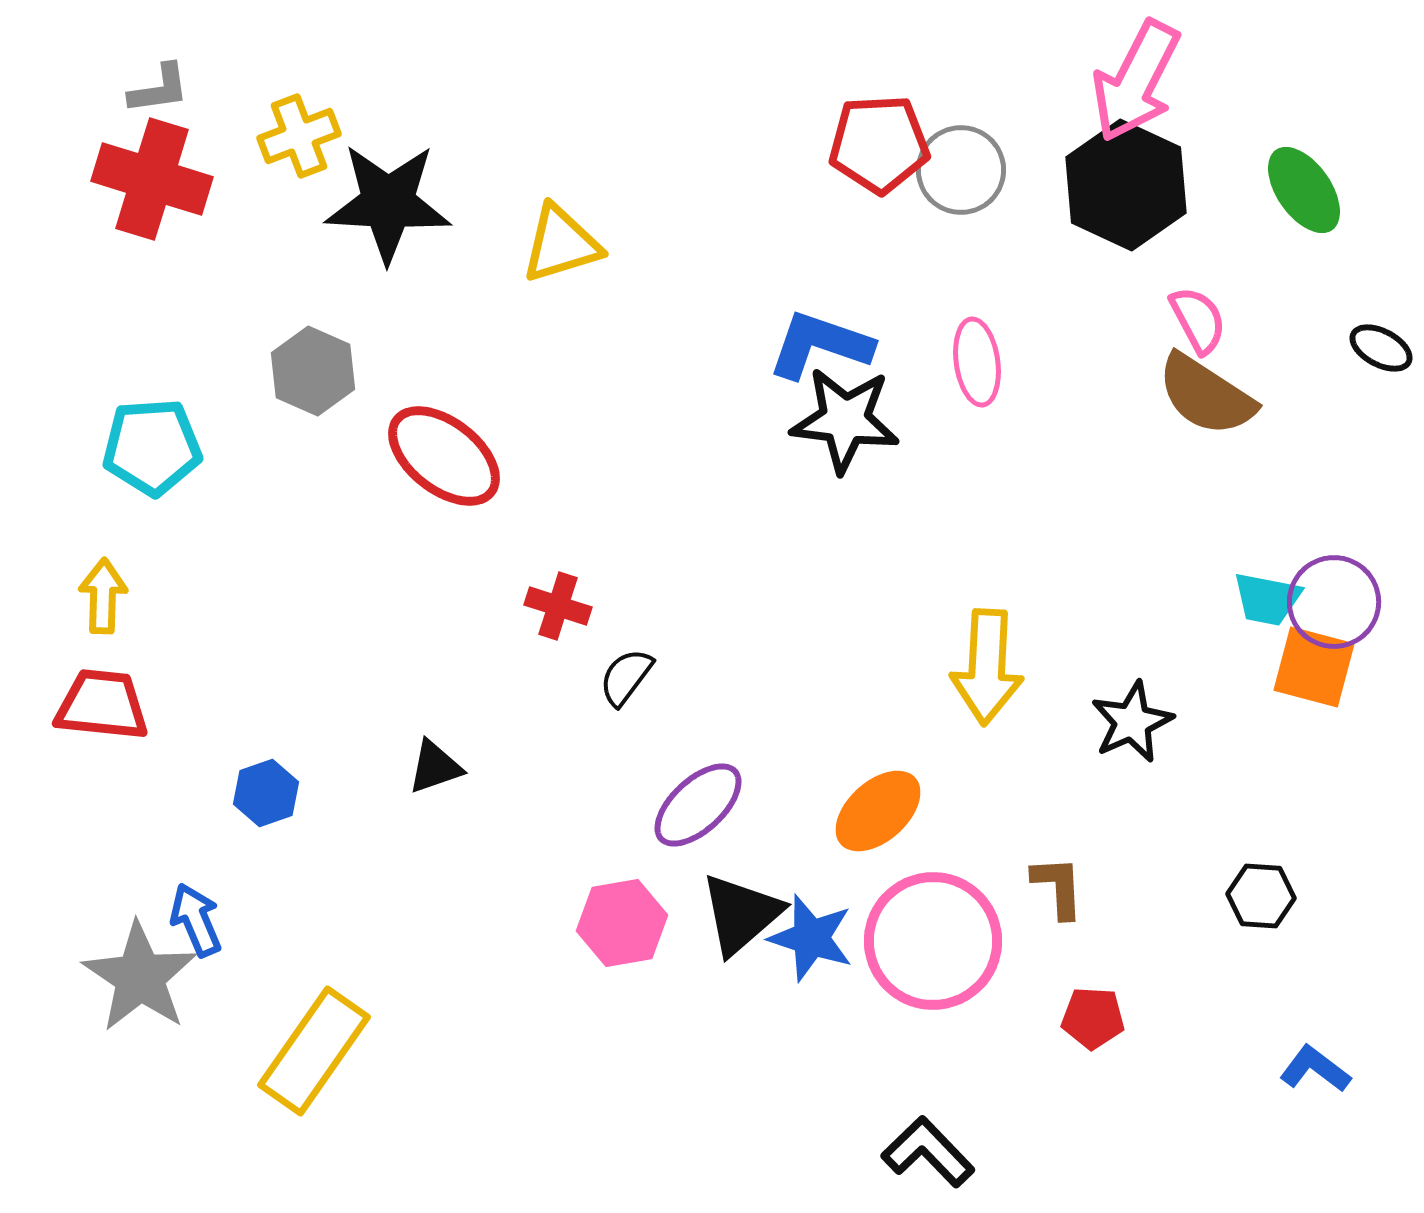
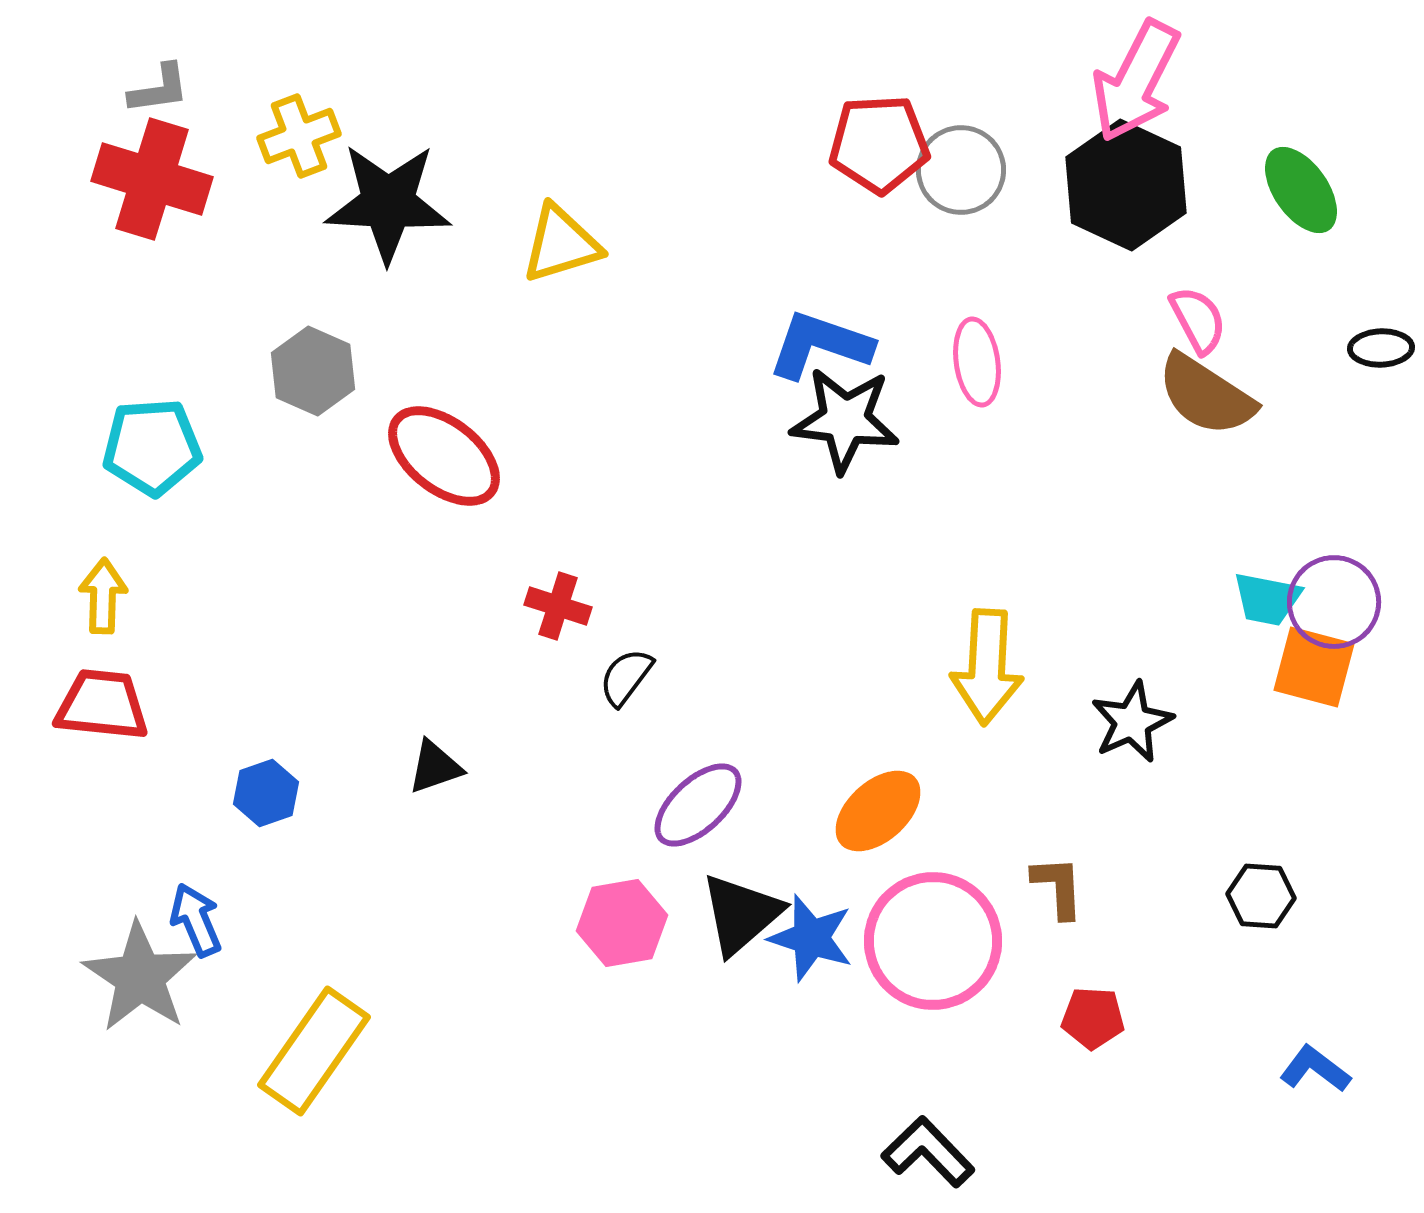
green ellipse at (1304, 190): moved 3 px left
black ellipse at (1381, 348): rotated 30 degrees counterclockwise
